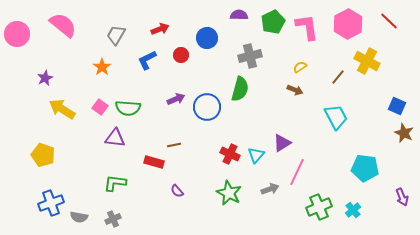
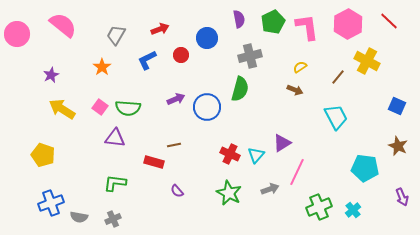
purple semicircle at (239, 15): moved 4 px down; rotated 78 degrees clockwise
purple star at (45, 78): moved 6 px right, 3 px up
brown star at (404, 133): moved 6 px left, 13 px down
